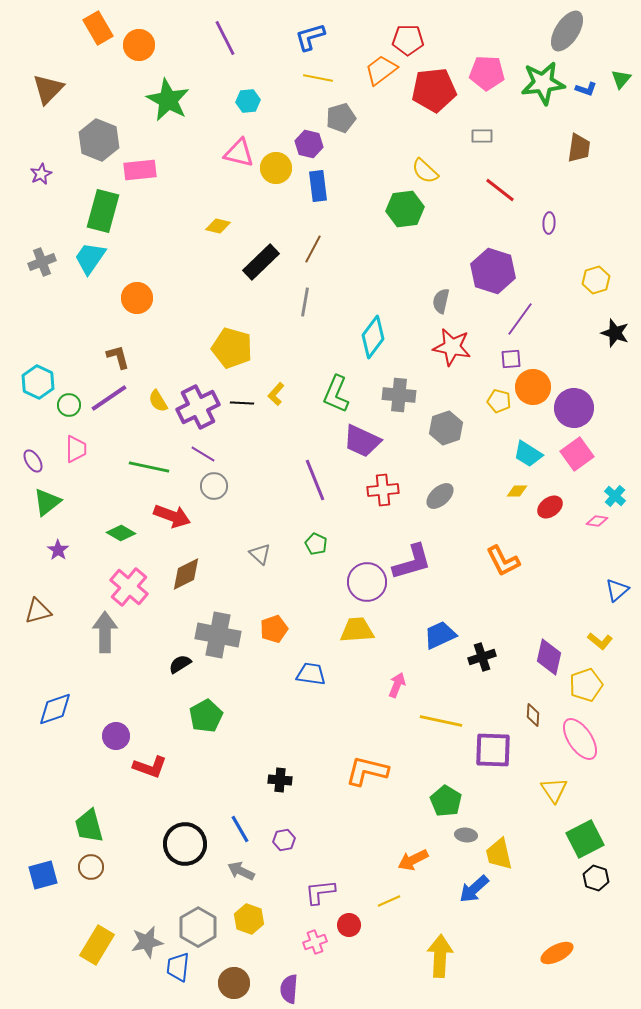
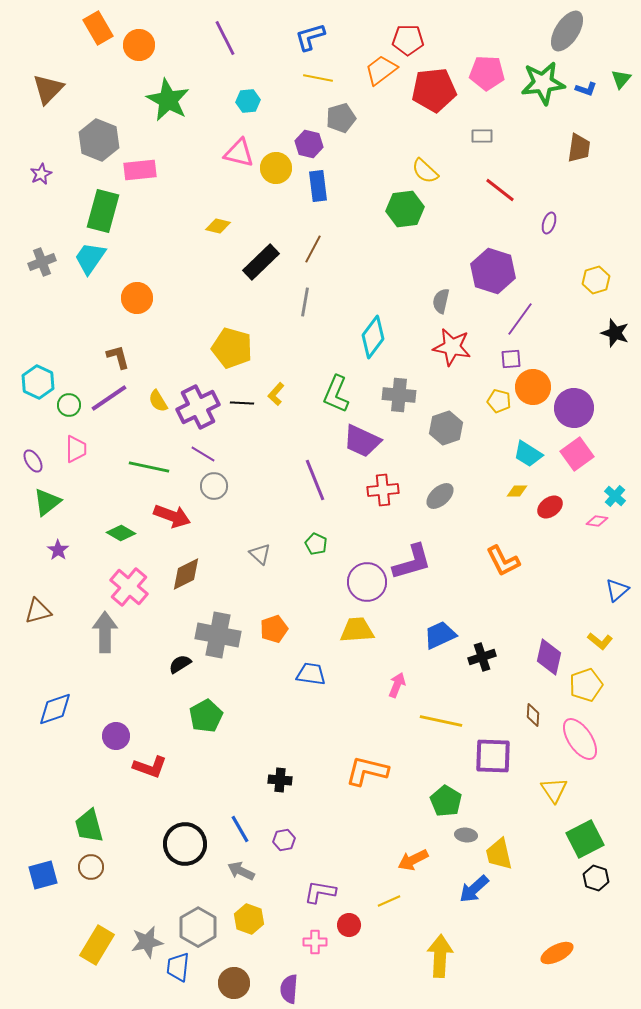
purple ellipse at (549, 223): rotated 15 degrees clockwise
purple square at (493, 750): moved 6 px down
purple L-shape at (320, 892): rotated 16 degrees clockwise
pink cross at (315, 942): rotated 20 degrees clockwise
